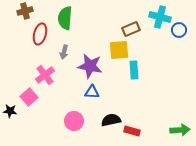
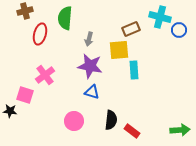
gray arrow: moved 25 px right, 13 px up
blue triangle: rotated 14 degrees clockwise
pink square: moved 4 px left, 2 px up; rotated 30 degrees counterclockwise
black semicircle: rotated 108 degrees clockwise
red rectangle: rotated 21 degrees clockwise
